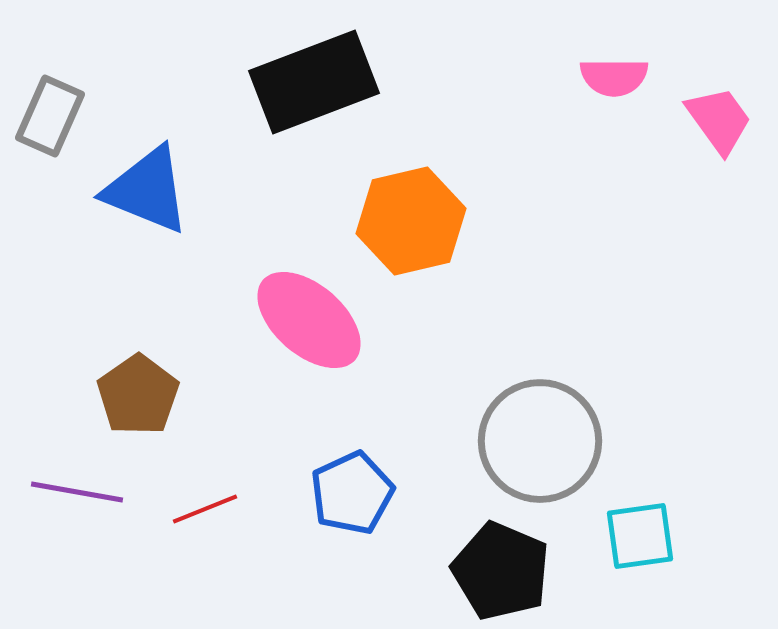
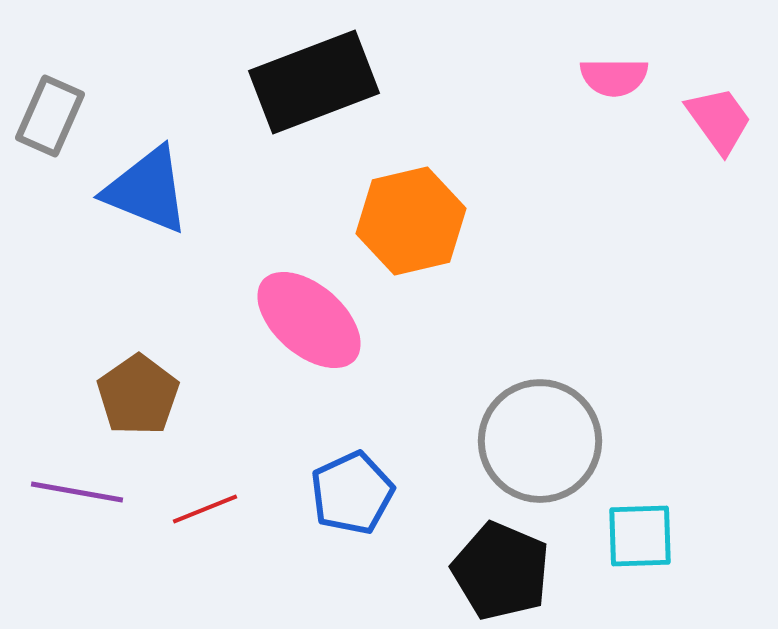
cyan square: rotated 6 degrees clockwise
